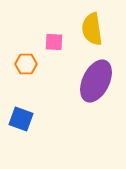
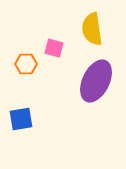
pink square: moved 6 px down; rotated 12 degrees clockwise
blue square: rotated 30 degrees counterclockwise
